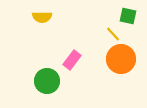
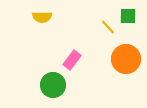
green square: rotated 12 degrees counterclockwise
yellow line: moved 5 px left, 7 px up
orange circle: moved 5 px right
green circle: moved 6 px right, 4 px down
